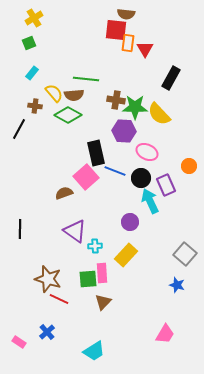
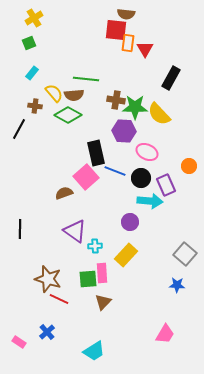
cyan arrow at (150, 201): rotated 120 degrees clockwise
blue star at (177, 285): rotated 14 degrees counterclockwise
